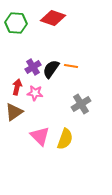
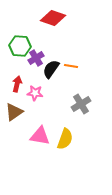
green hexagon: moved 4 px right, 23 px down
purple cross: moved 3 px right, 9 px up
red arrow: moved 3 px up
pink triangle: rotated 35 degrees counterclockwise
